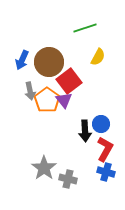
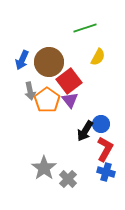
purple triangle: moved 6 px right
black arrow: rotated 35 degrees clockwise
gray cross: rotated 30 degrees clockwise
